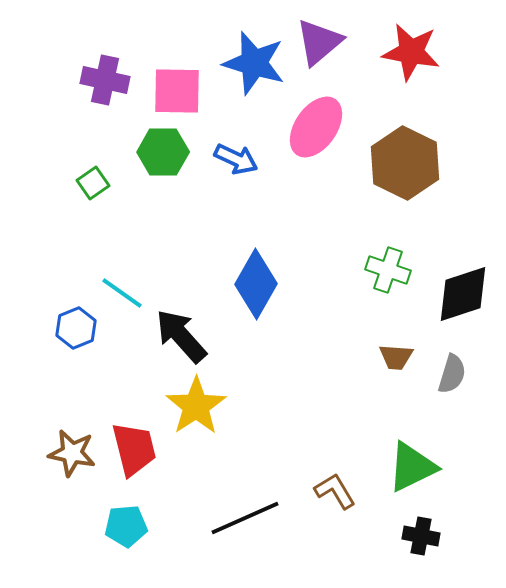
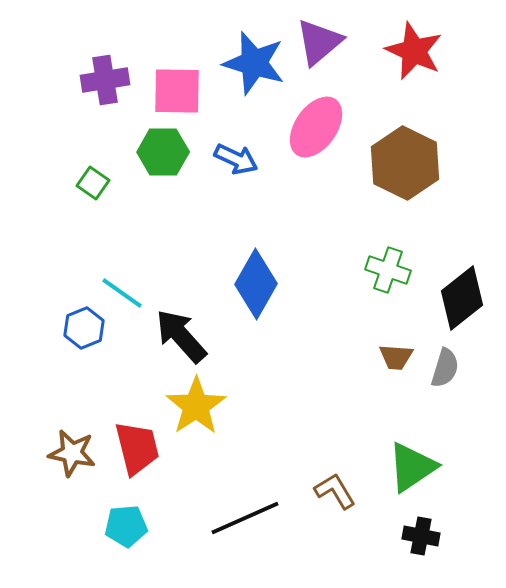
red star: moved 3 px right, 1 px up; rotated 14 degrees clockwise
purple cross: rotated 21 degrees counterclockwise
green square: rotated 20 degrees counterclockwise
black diamond: moved 1 px left, 4 px down; rotated 20 degrees counterclockwise
blue hexagon: moved 8 px right
gray semicircle: moved 7 px left, 6 px up
red trapezoid: moved 3 px right, 1 px up
green triangle: rotated 8 degrees counterclockwise
